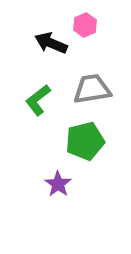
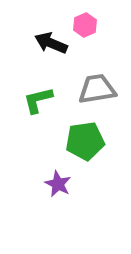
gray trapezoid: moved 5 px right
green L-shape: rotated 24 degrees clockwise
green pentagon: rotated 6 degrees clockwise
purple star: rotated 8 degrees counterclockwise
